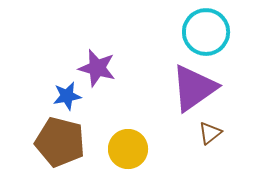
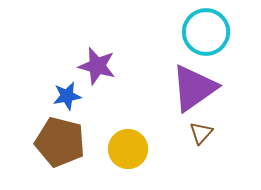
purple star: moved 2 px up
brown triangle: moved 9 px left; rotated 10 degrees counterclockwise
